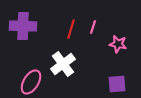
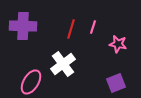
purple square: moved 1 px left, 1 px up; rotated 18 degrees counterclockwise
